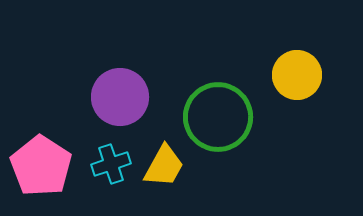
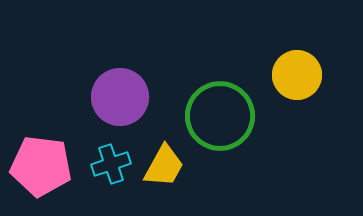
green circle: moved 2 px right, 1 px up
pink pentagon: rotated 26 degrees counterclockwise
